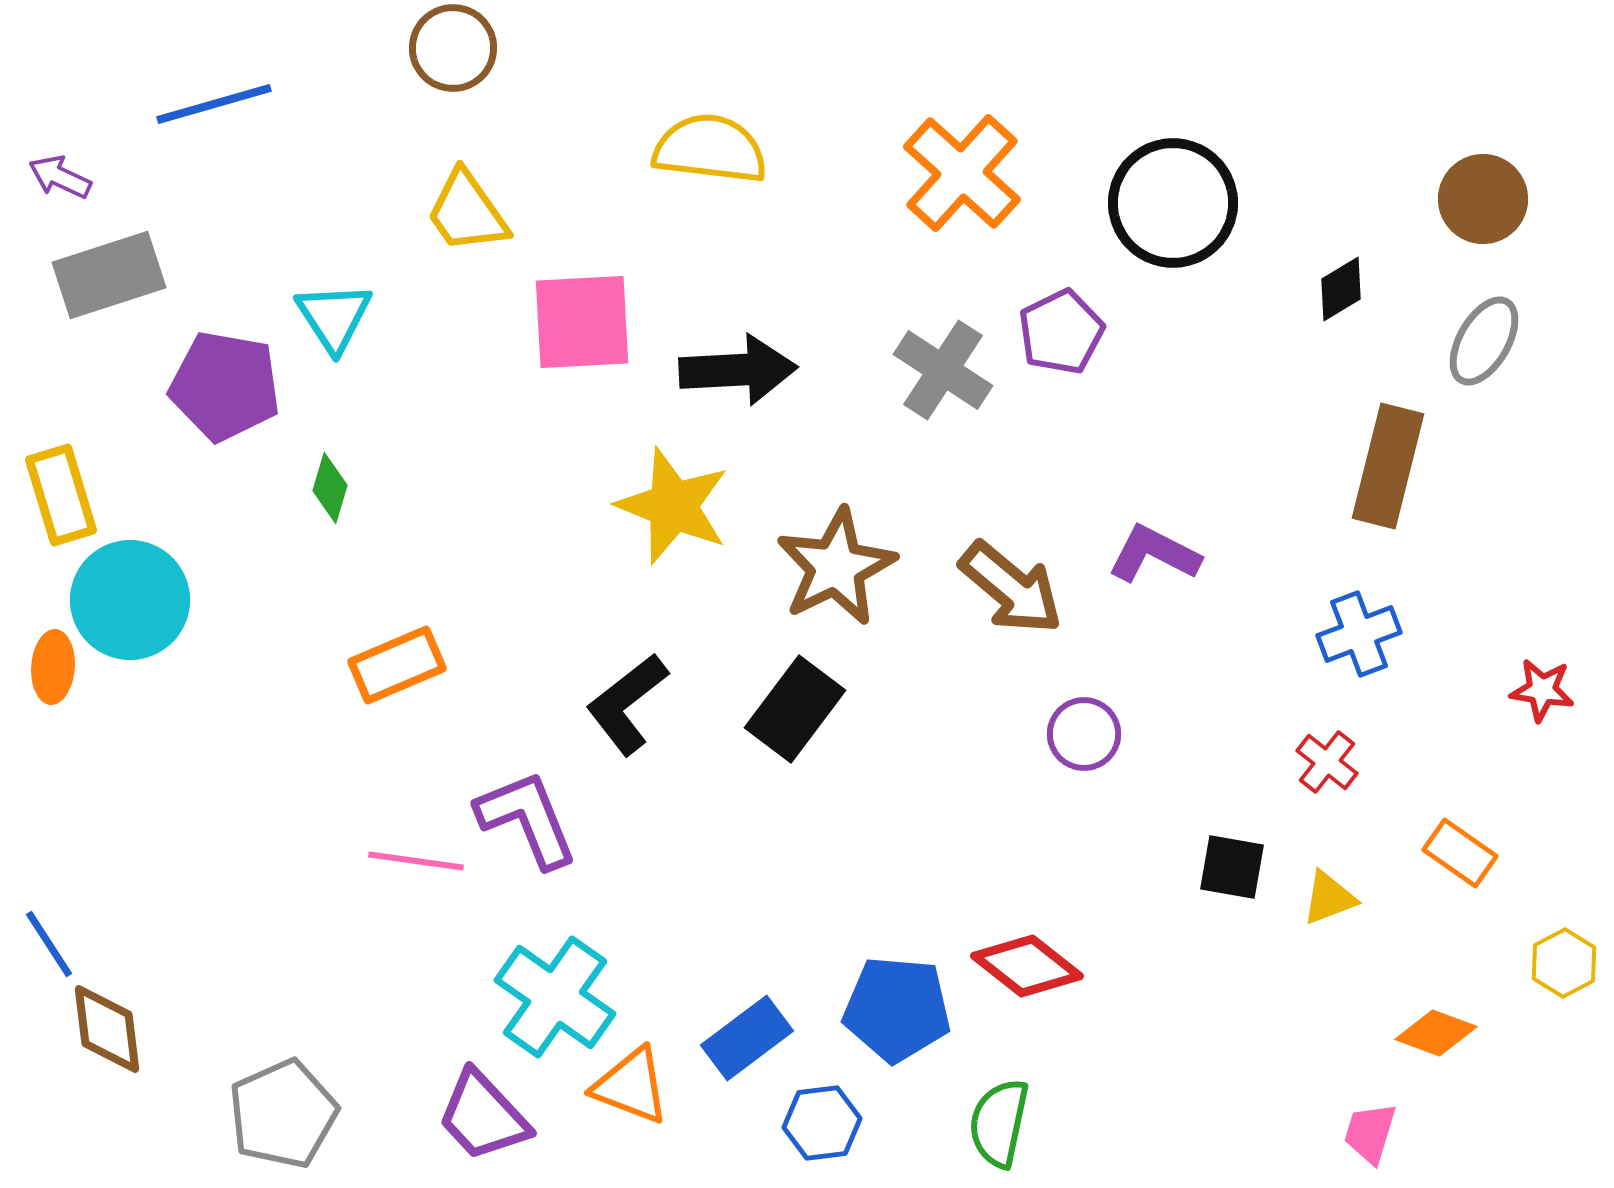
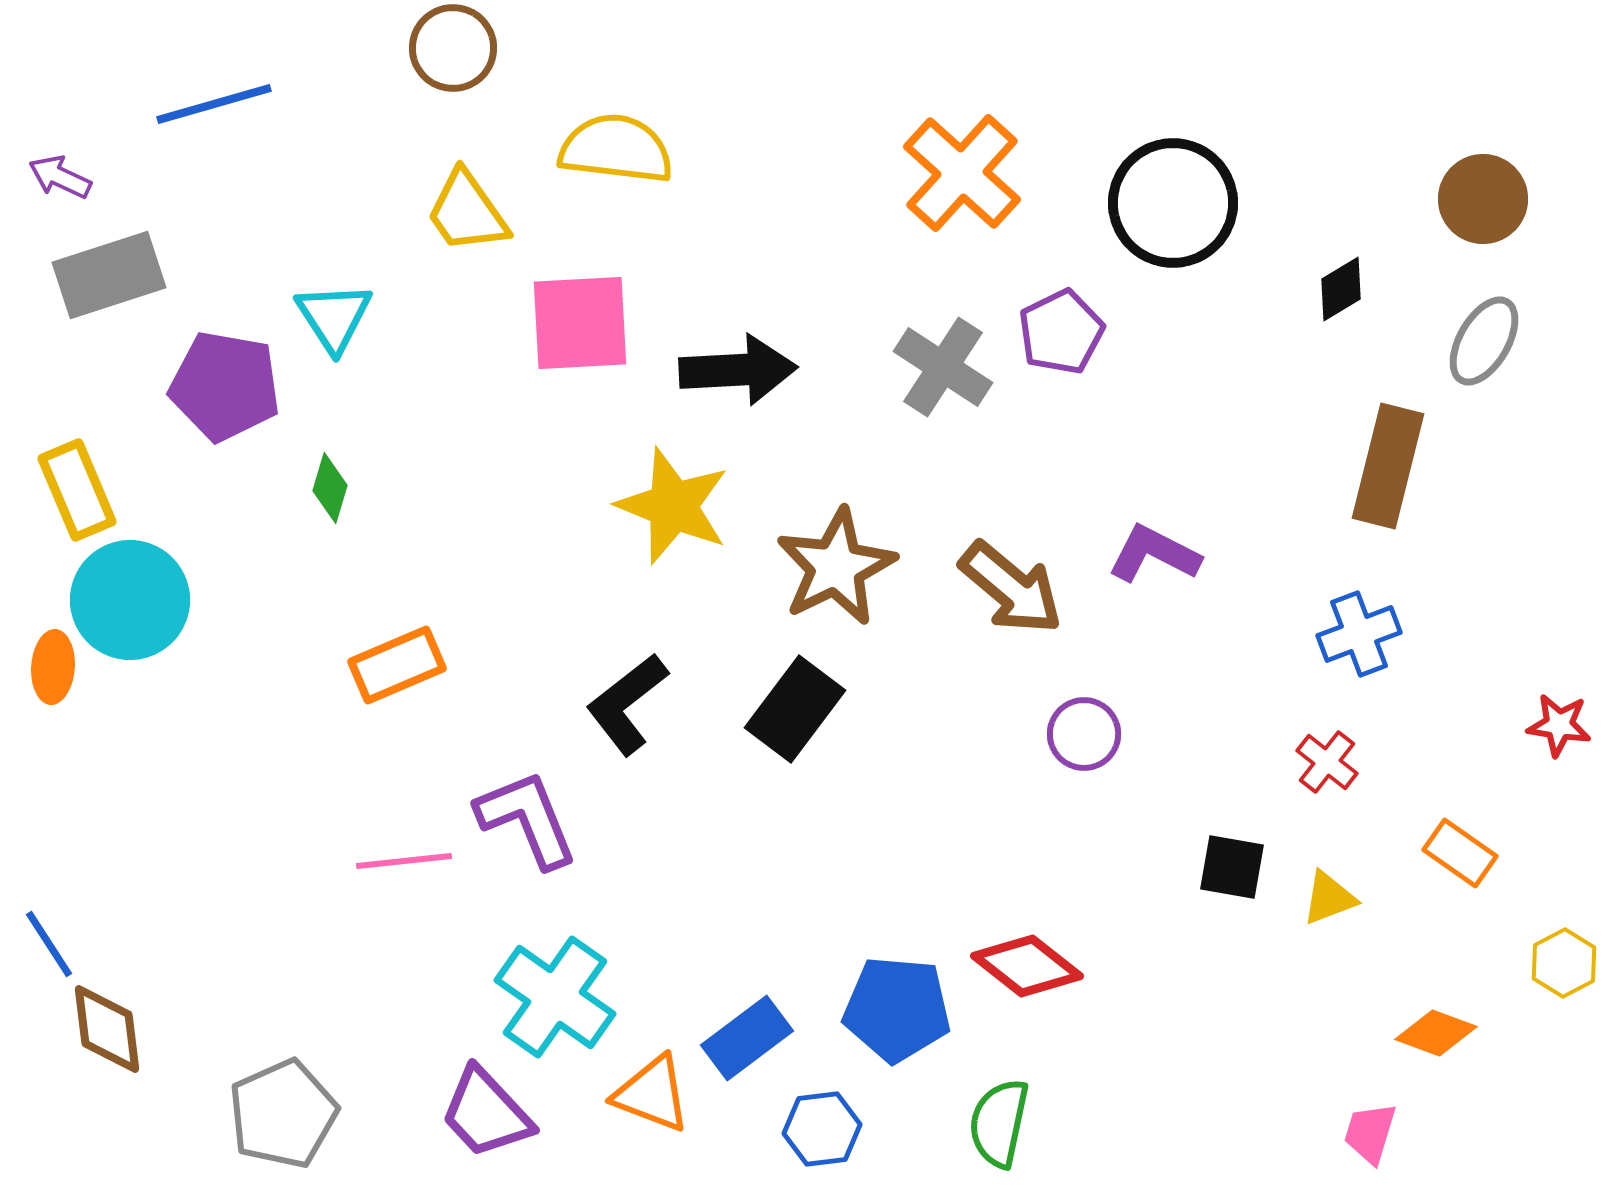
yellow semicircle at (710, 149): moved 94 px left
pink square at (582, 322): moved 2 px left, 1 px down
gray cross at (943, 370): moved 3 px up
yellow rectangle at (61, 495): moved 16 px right, 5 px up; rotated 6 degrees counterclockwise
red star at (1542, 690): moved 17 px right, 35 px down
pink line at (416, 861): moved 12 px left; rotated 14 degrees counterclockwise
orange triangle at (631, 1086): moved 21 px right, 8 px down
purple trapezoid at (483, 1116): moved 3 px right, 3 px up
blue hexagon at (822, 1123): moved 6 px down
